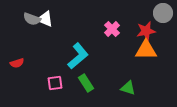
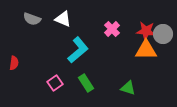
gray circle: moved 21 px down
white triangle: moved 18 px right
red star: rotated 18 degrees clockwise
cyan L-shape: moved 6 px up
red semicircle: moved 3 px left; rotated 64 degrees counterclockwise
pink square: rotated 28 degrees counterclockwise
